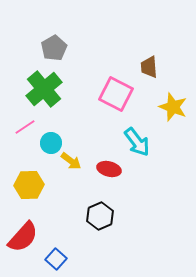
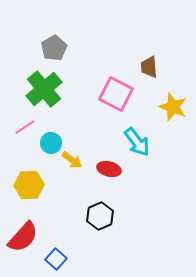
yellow arrow: moved 1 px right, 1 px up
